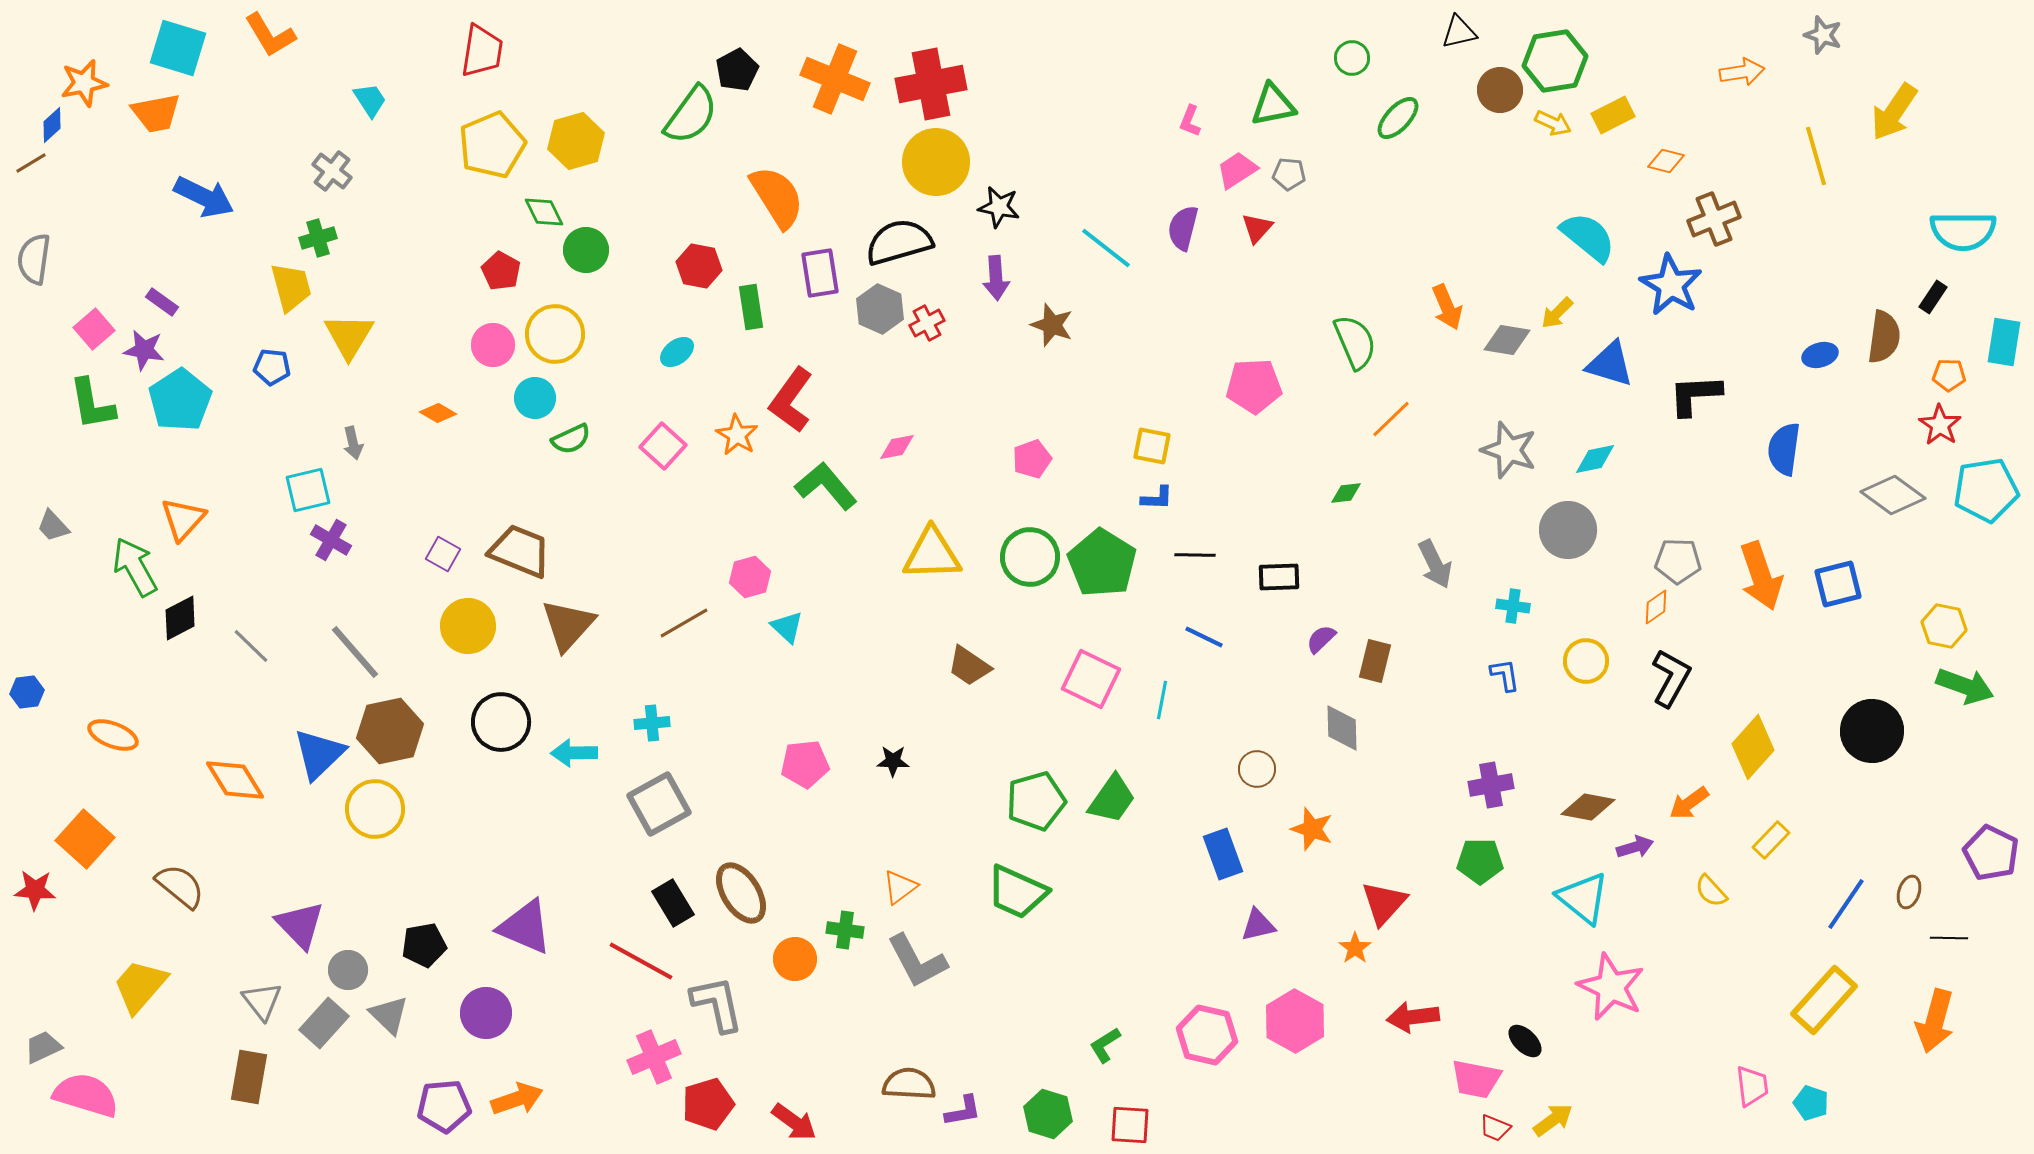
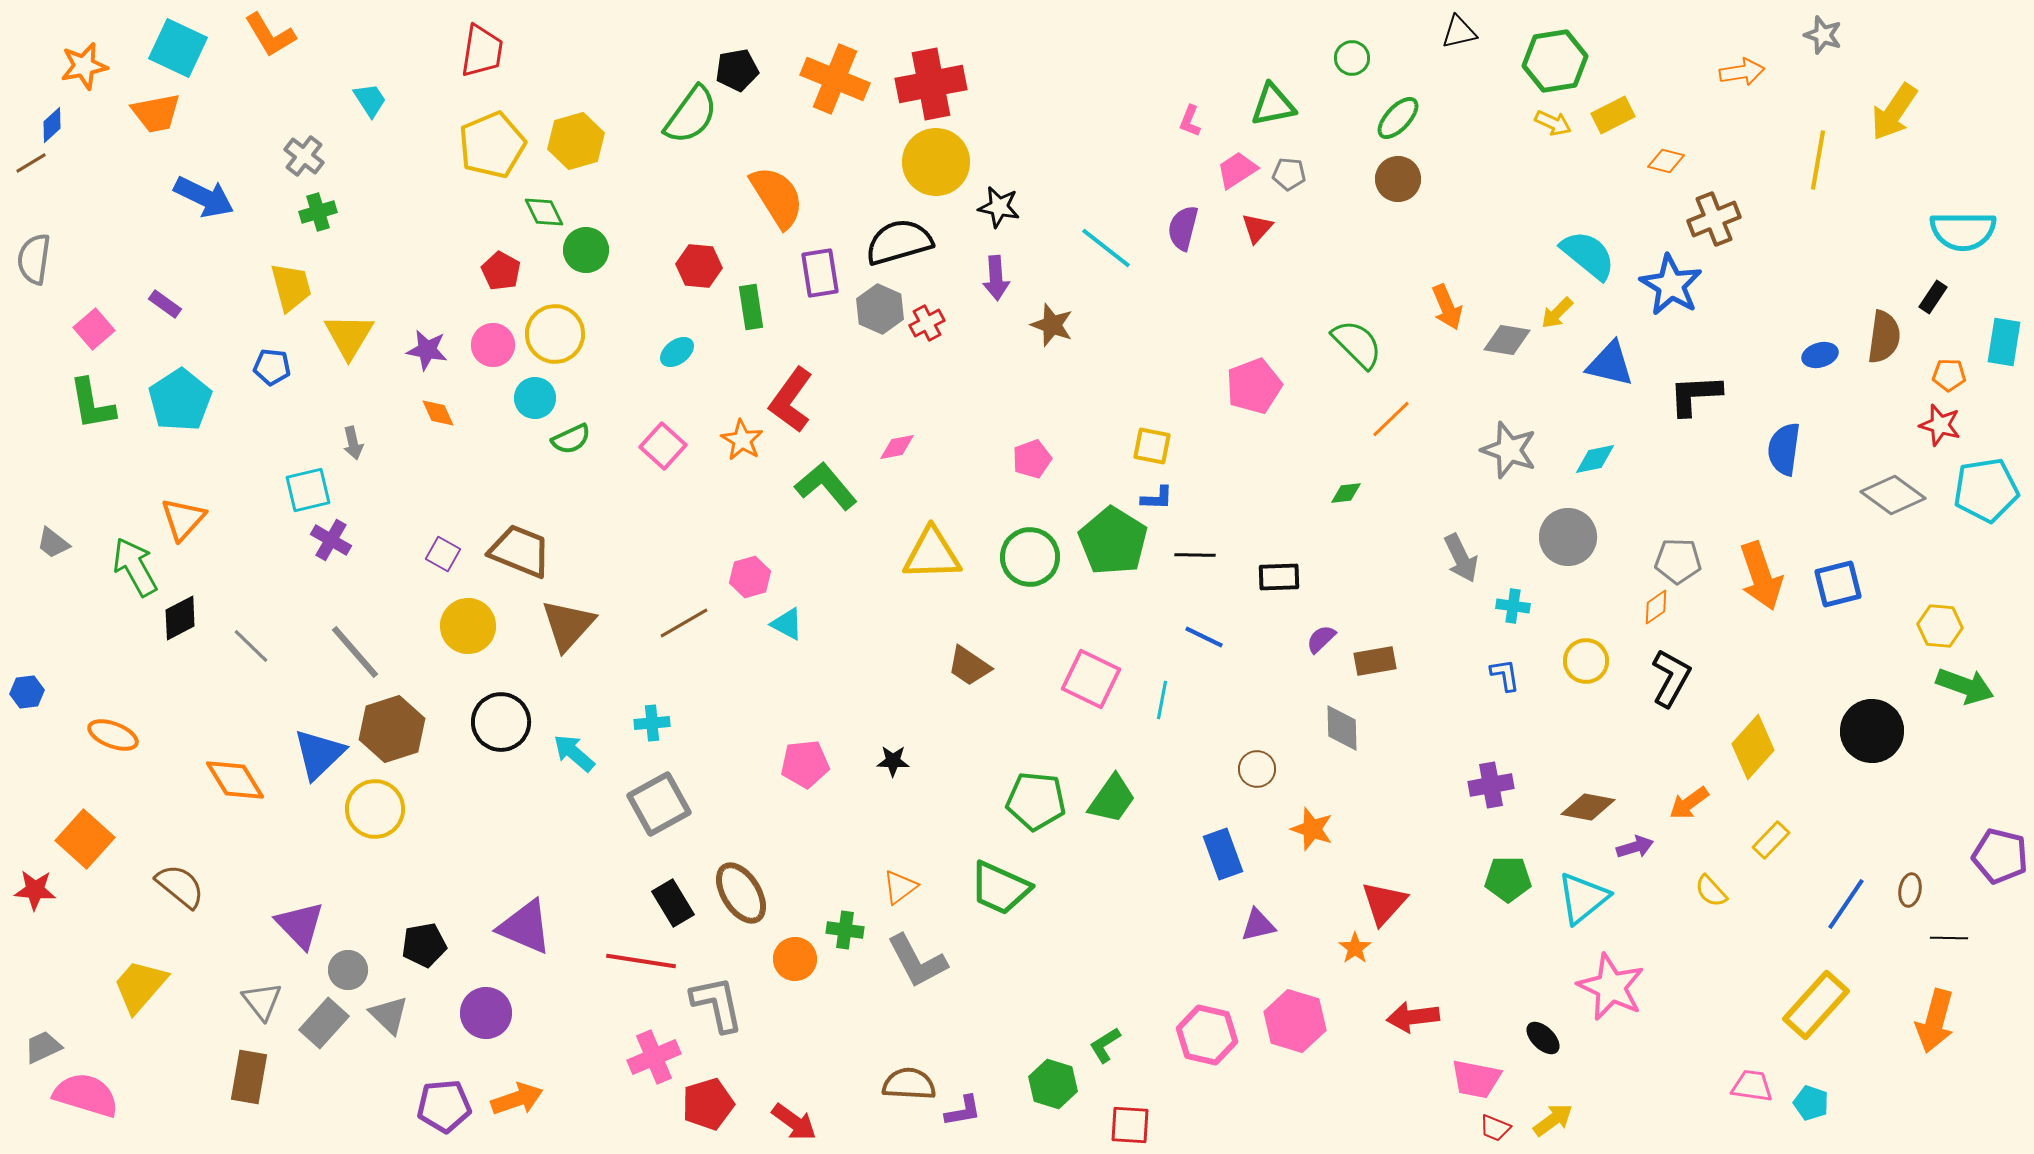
cyan square at (178, 48): rotated 8 degrees clockwise
black pentagon at (737, 70): rotated 18 degrees clockwise
orange star at (84, 83): moved 17 px up
brown circle at (1500, 90): moved 102 px left, 89 px down
yellow line at (1816, 156): moved 2 px right, 4 px down; rotated 26 degrees clockwise
gray cross at (332, 171): moved 28 px left, 15 px up
cyan semicircle at (1588, 237): moved 18 px down
green cross at (318, 238): moved 26 px up
red hexagon at (699, 266): rotated 6 degrees counterclockwise
purple rectangle at (162, 302): moved 3 px right, 2 px down
green semicircle at (1355, 342): moved 2 px right, 2 px down; rotated 22 degrees counterclockwise
purple star at (144, 350): moved 283 px right
blue triangle at (1610, 364): rotated 4 degrees counterclockwise
pink pentagon at (1254, 386): rotated 18 degrees counterclockwise
orange diamond at (438, 413): rotated 36 degrees clockwise
red star at (1940, 425): rotated 18 degrees counterclockwise
orange star at (737, 435): moved 5 px right, 5 px down
gray trapezoid at (53, 526): moved 17 px down; rotated 9 degrees counterclockwise
gray circle at (1568, 530): moved 7 px down
green pentagon at (1102, 563): moved 11 px right, 22 px up
gray arrow at (1435, 564): moved 26 px right, 6 px up
yellow hexagon at (1944, 626): moved 4 px left; rotated 6 degrees counterclockwise
cyan triangle at (787, 627): moved 3 px up; rotated 15 degrees counterclockwise
brown rectangle at (1375, 661): rotated 66 degrees clockwise
brown hexagon at (390, 731): moved 2 px right, 2 px up; rotated 6 degrees counterclockwise
cyan arrow at (574, 753): rotated 42 degrees clockwise
green pentagon at (1036, 801): rotated 22 degrees clockwise
purple pentagon at (1991, 853): moved 9 px right, 3 px down; rotated 12 degrees counterclockwise
green pentagon at (1480, 861): moved 28 px right, 18 px down
green trapezoid at (1017, 892): moved 17 px left, 4 px up
brown ellipse at (1909, 892): moved 1 px right, 2 px up; rotated 8 degrees counterclockwise
cyan triangle at (1583, 898): rotated 42 degrees clockwise
red line at (641, 961): rotated 20 degrees counterclockwise
yellow rectangle at (1824, 1000): moved 8 px left, 5 px down
pink hexagon at (1295, 1021): rotated 12 degrees counterclockwise
black ellipse at (1525, 1041): moved 18 px right, 3 px up
pink trapezoid at (1752, 1086): rotated 75 degrees counterclockwise
green hexagon at (1048, 1114): moved 5 px right, 30 px up
